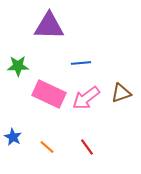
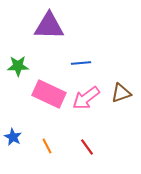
orange line: moved 1 px up; rotated 21 degrees clockwise
